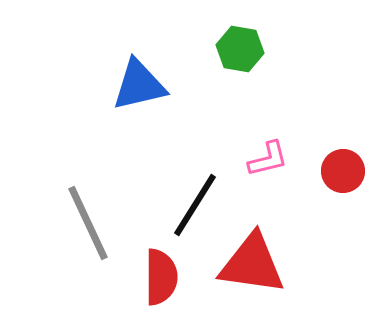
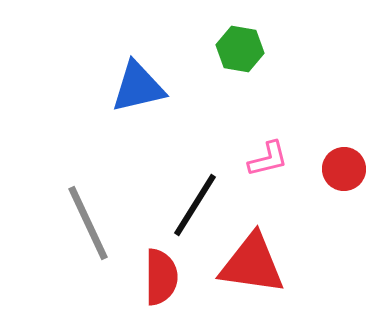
blue triangle: moved 1 px left, 2 px down
red circle: moved 1 px right, 2 px up
